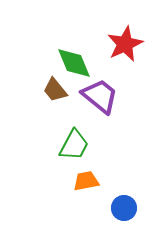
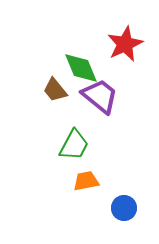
green diamond: moved 7 px right, 5 px down
